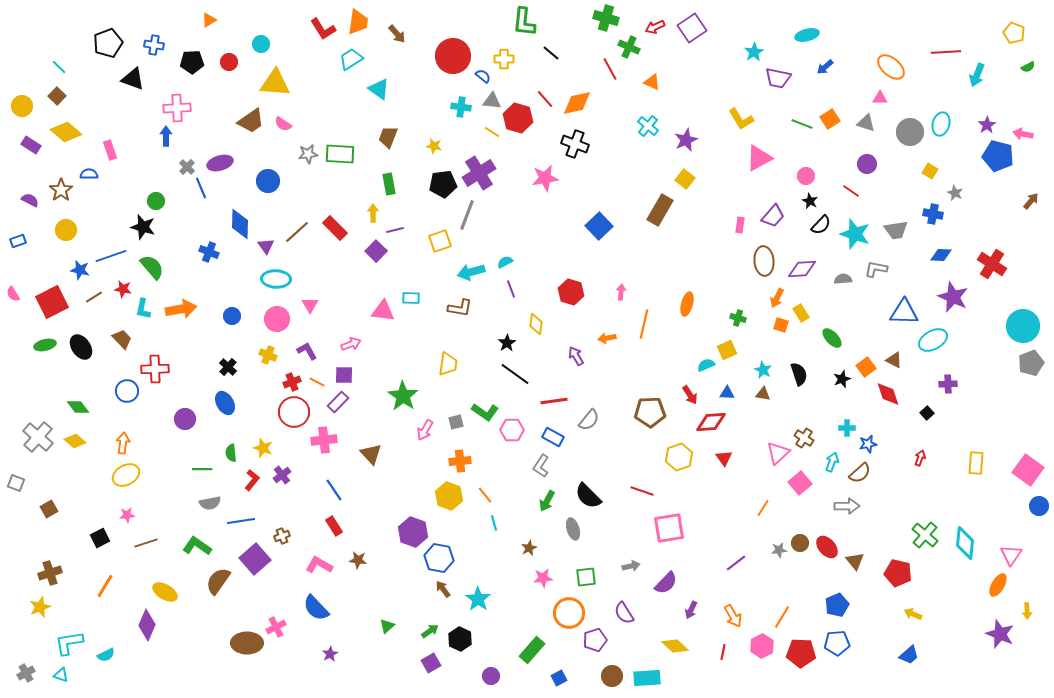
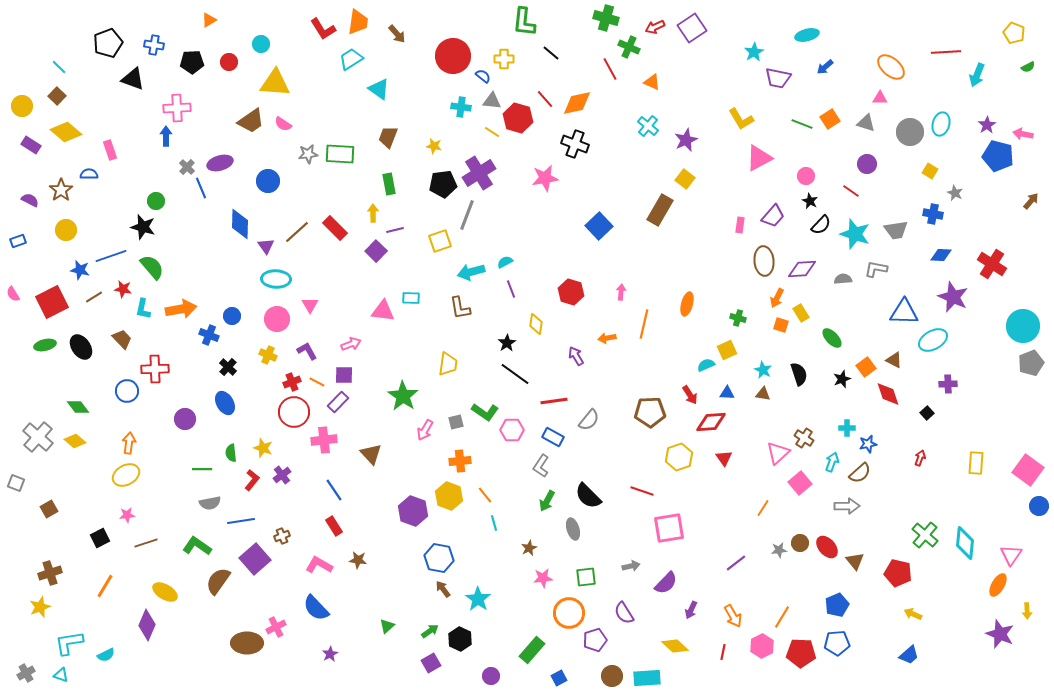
blue cross at (209, 252): moved 83 px down
brown L-shape at (460, 308): rotated 70 degrees clockwise
orange arrow at (123, 443): moved 6 px right
purple hexagon at (413, 532): moved 21 px up
